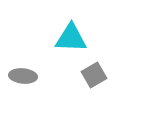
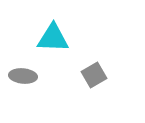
cyan triangle: moved 18 px left
